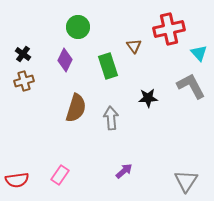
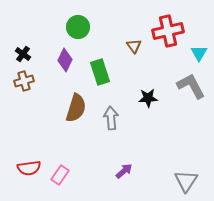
red cross: moved 1 px left, 2 px down
cyan triangle: rotated 12 degrees clockwise
green rectangle: moved 8 px left, 6 px down
red semicircle: moved 12 px right, 12 px up
